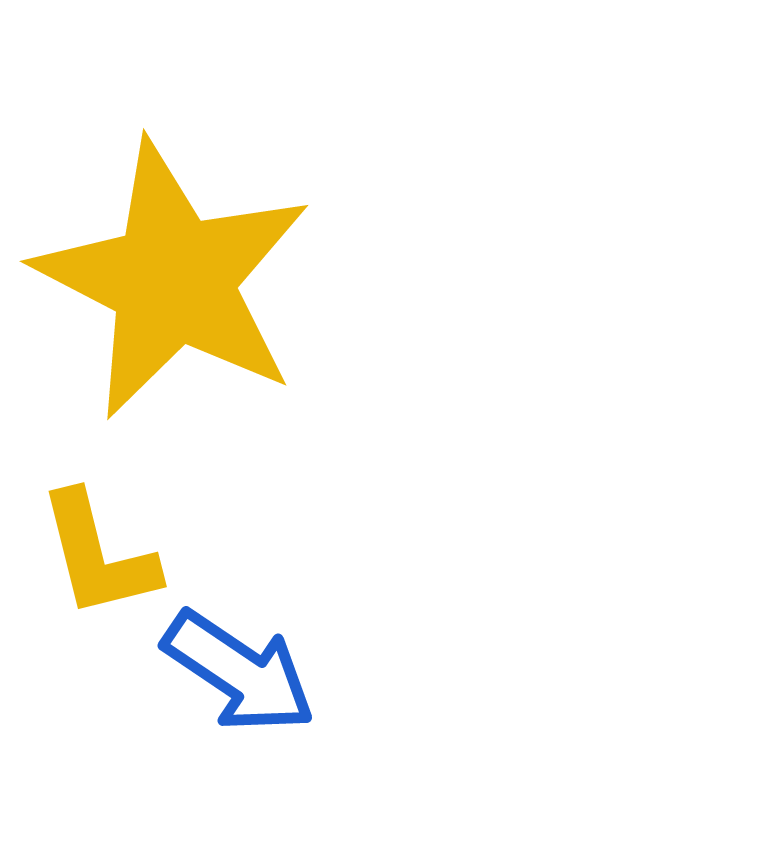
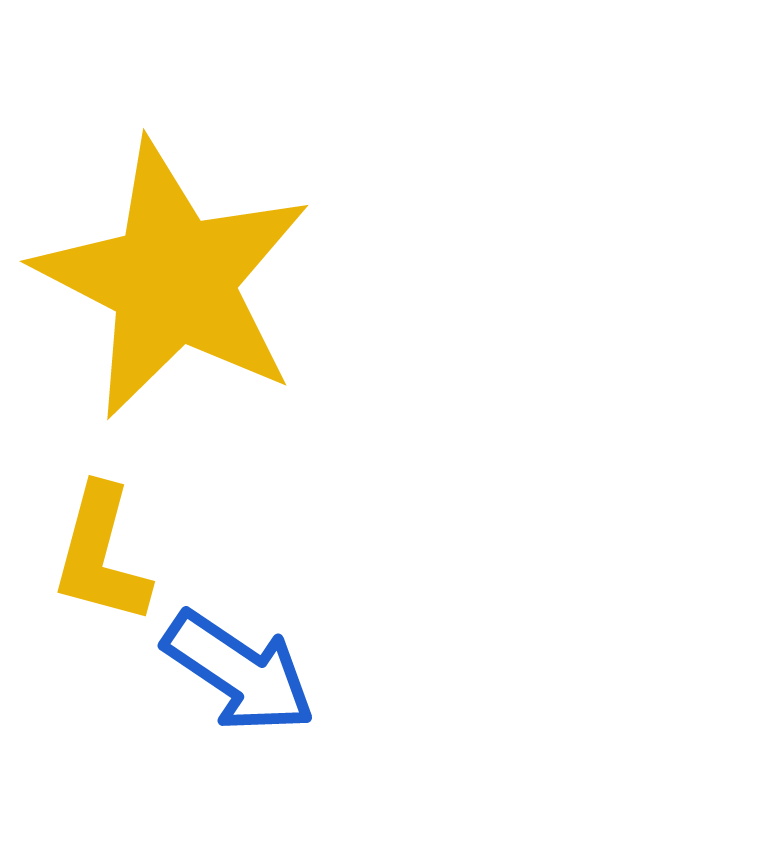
yellow L-shape: moved 3 px right; rotated 29 degrees clockwise
